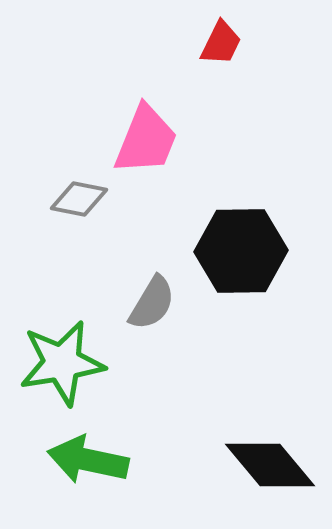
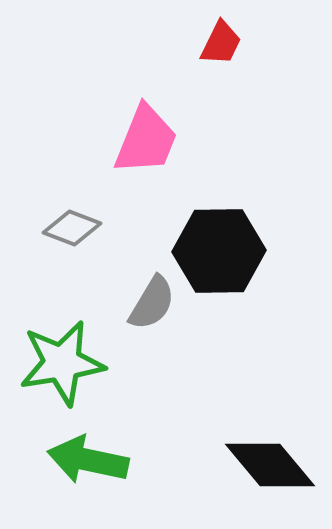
gray diamond: moved 7 px left, 29 px down; rotated 10 degrees clockwise
black hexagon: moved 22 px left
